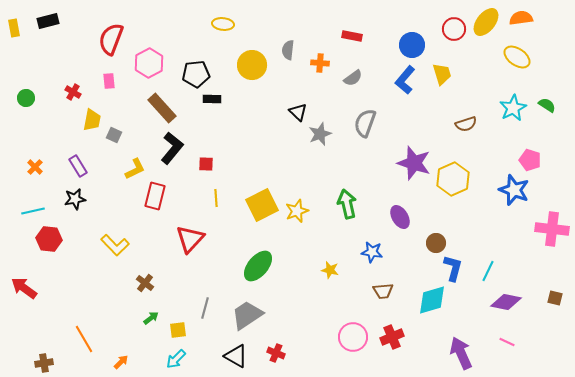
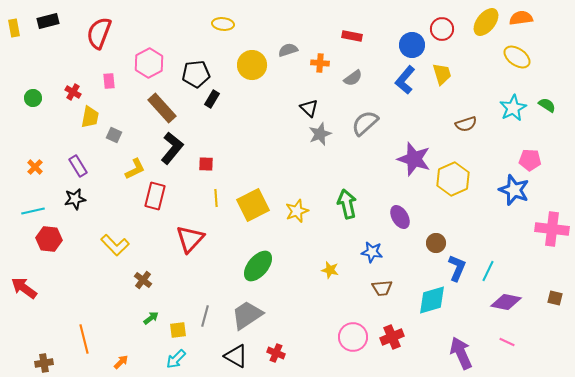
red circle at (454, 29): moved 12 px left
red semicircle at (111, 39): moved 12 px left, 6 px up
gray semicircle at (288, 50): rotated 66 degrees clockwise
green circle at (26, 98): moved 7 px right
black rectangle at (212, 99): rotated 60 degrees counterclockwise
black triangle at (298, 112): moved 11 px right, 4 px up
yellow trapezoid at (92, 120): moved 2 px left, 3 px up
gray semicircle at (365, 123): rotated 28 degrees clockwise
pink pentagon at (530, 160): rotated 15 degrees counterclockwise
purple star at (414, 163): moved 4 px up
yellow square at (262, 205): moved 9 px left
blue L-shape at (453, 268): moved 4 px right; rotated 8 degrees clockwise
brown cross at (145, 283): moved 2 px left, 3 px up
brown trapezoid at (383, 291): moved 1 px left, 3 px up
gray line at (205, 308): moved 8 px down
orange line at (84, 339): rotated 16 degrees clockwise
